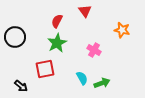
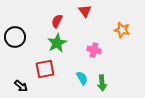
pink cross: rotated 16 degrees counterclockwise
green arrow: rotated 105 degrees clockwise
